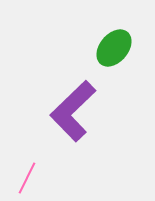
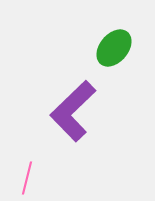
pink line: rotated 12 degrees counterclockwise
